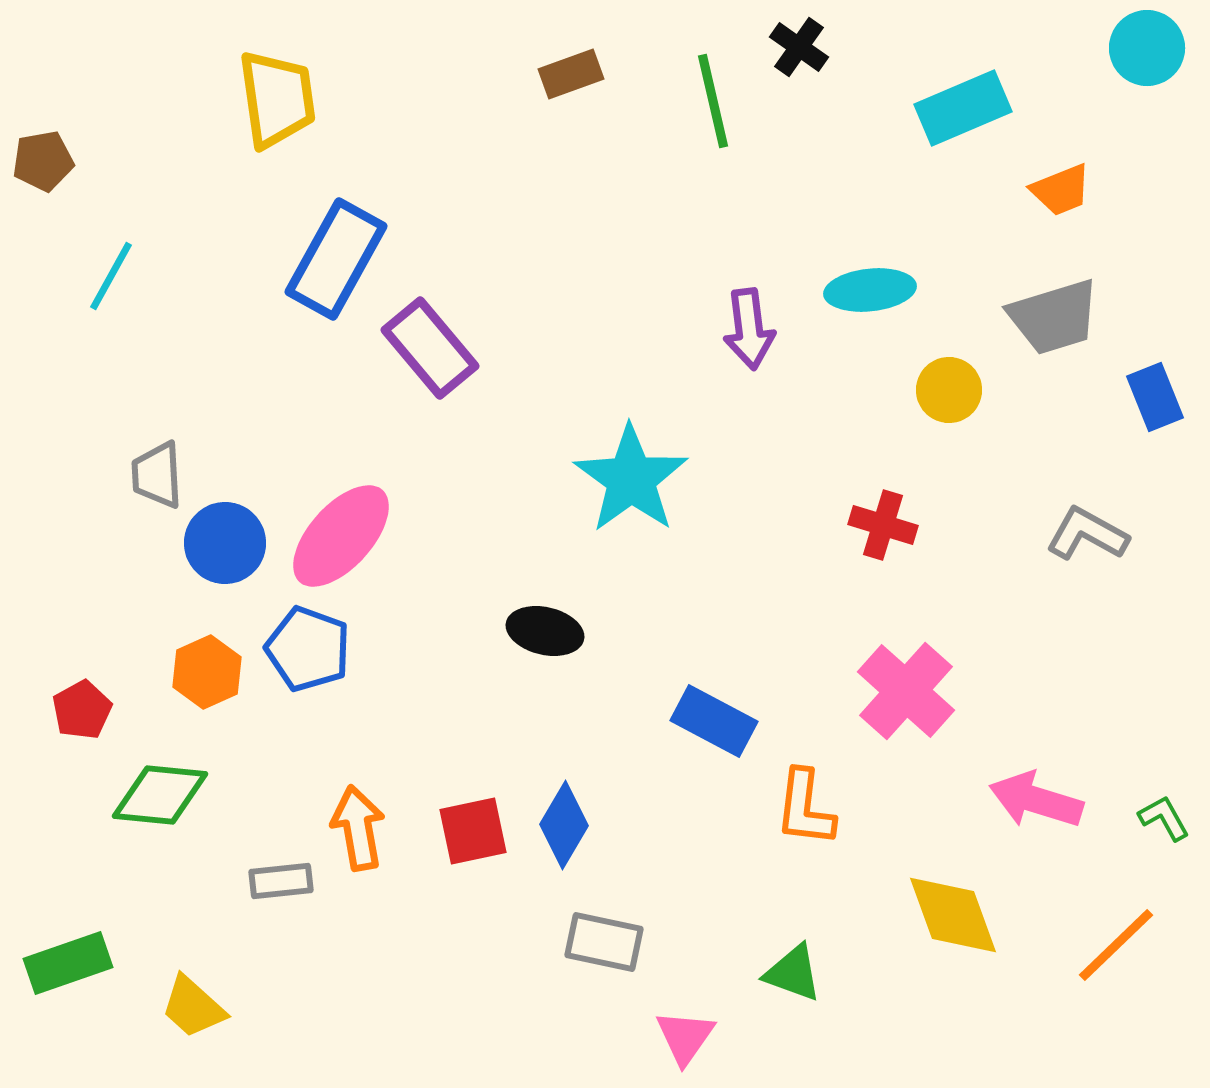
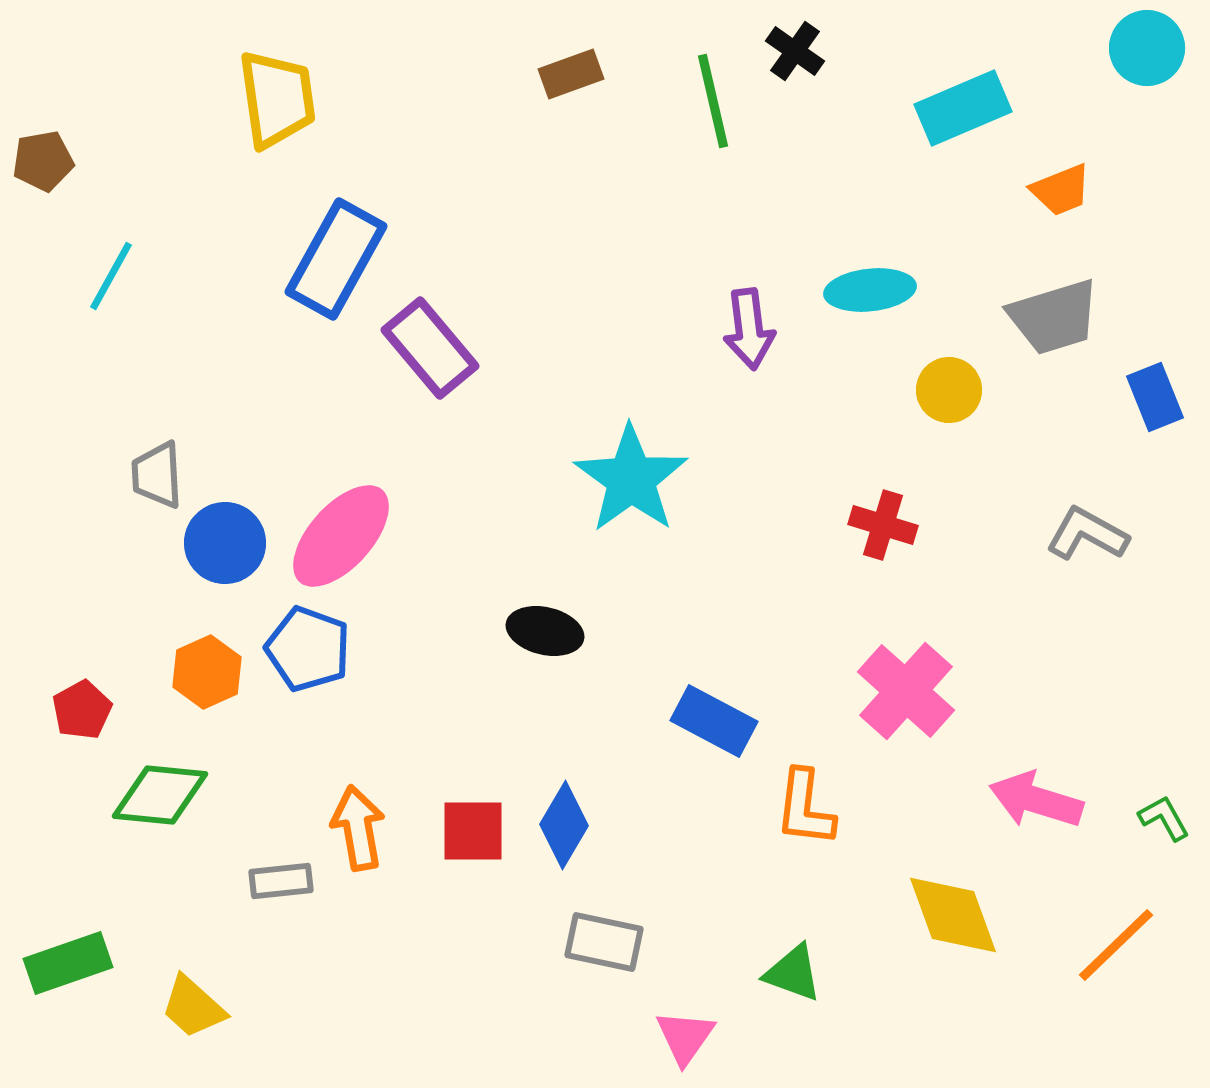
black cross at (799, 47): moved 4 px left, 4 px down
red square at (473, 831): rotated 12 degrees clockwise
